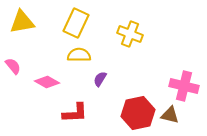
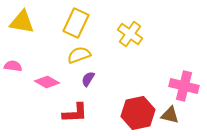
yellow triangle: rotated 20 degrees clockwise
yellow cross: rotated 15 degrees clockwise
yellow semicircle: rotated 20 degrees counterclockwise
pink semicircle: rotated 42 degrees counterclockwise
purple semicircle: moved 12 px left
